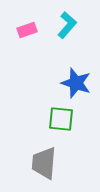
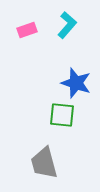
green square: moved 1 px right, 4 px up
gray trapezoid: rotated 20 degrees counterclockwise
